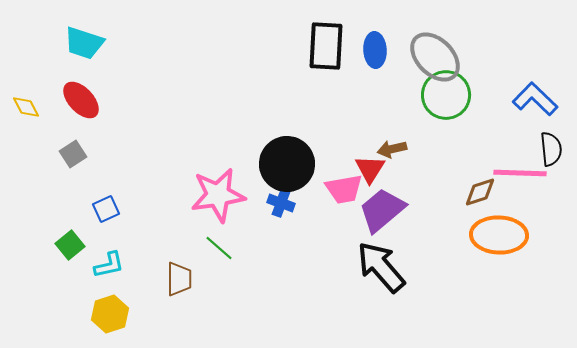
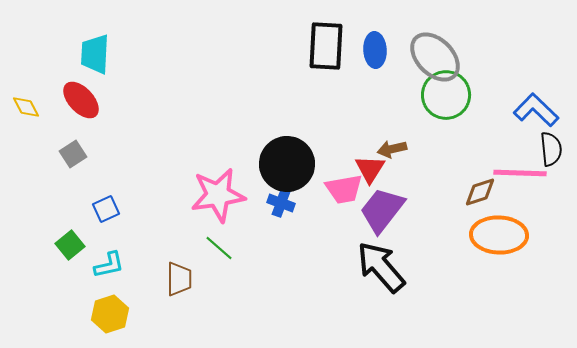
cyan trapezoid: moved 11 px right, 11 px down; rotated 75 degrees clockwise
blue L-shape: moved 1 px right, 11 px down
purple trapezoid: rotated 12 degrees counterclockwise
